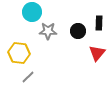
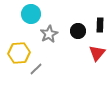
cyan circle: moved 1 px left, 2 px down
black rectangle: moved 1 px right, 2 px down
gray star: moved 1 px right, 3 px down; rotated 30 degrees counterclockwise
yellow hexagon: rotated 10 degrees counterclockwise
gray line: moved 8 px right, 8 px up
